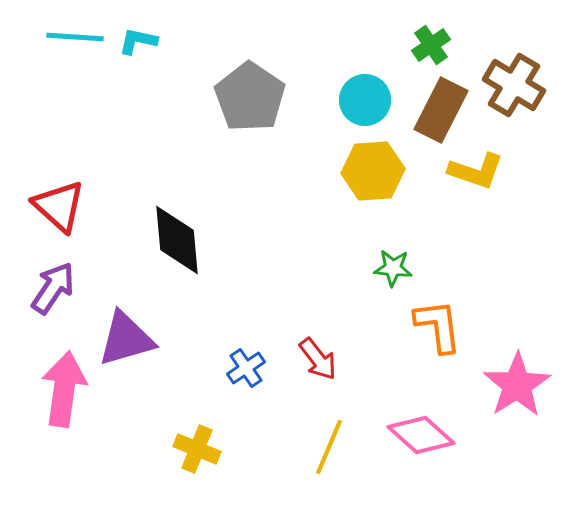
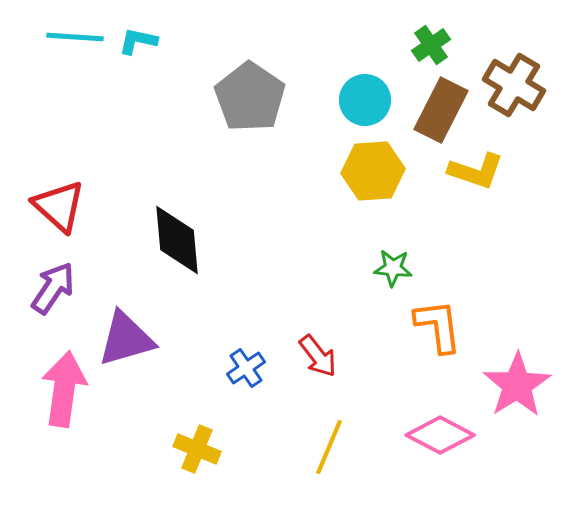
red arrow: moved 3 px up
pink diamond: moved 19 px right; rotated 14 degrees counterclockwise
